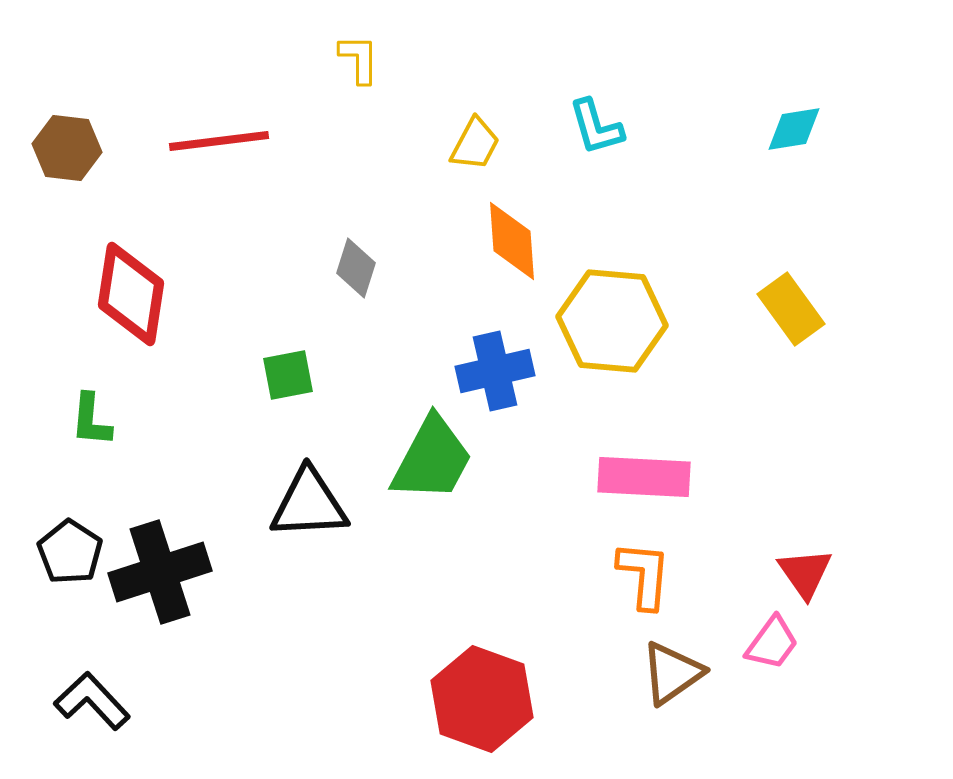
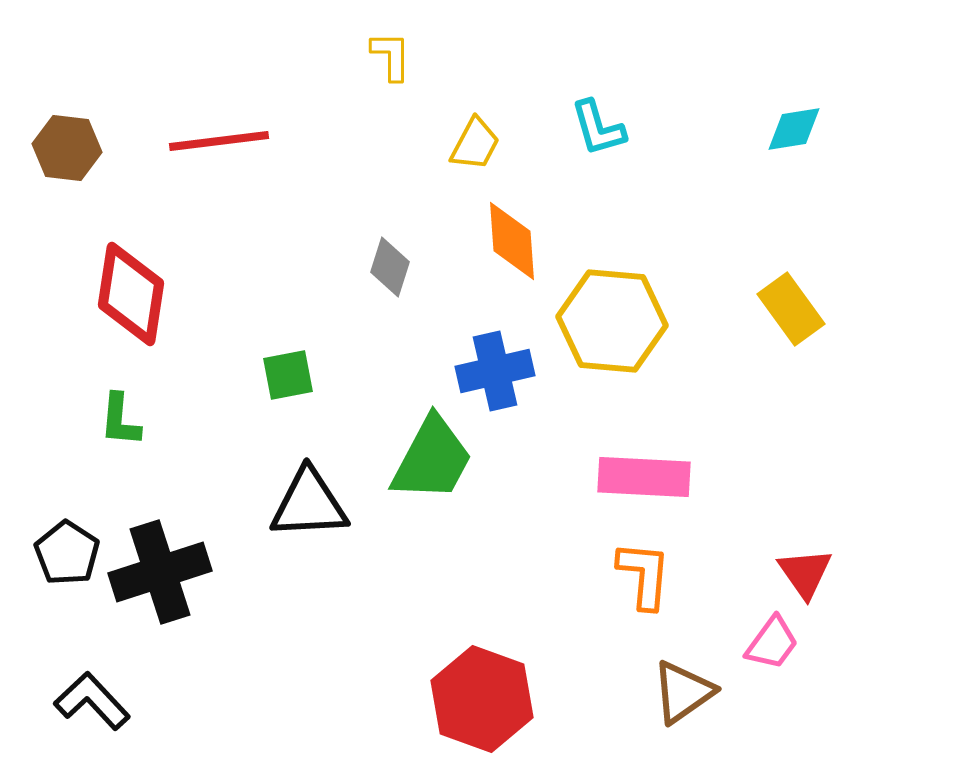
yellow L-shape: moved 32 px right, 3 px up
cyan L-shape: moved 2 px right, 1 px down
gray diamond: moved 34 px right, 1 px up
green L-shape: moved 29 px right
black pentagon: moved 3 px left, 1 px down
brown triangle: moved 11 px right, 19 px down
